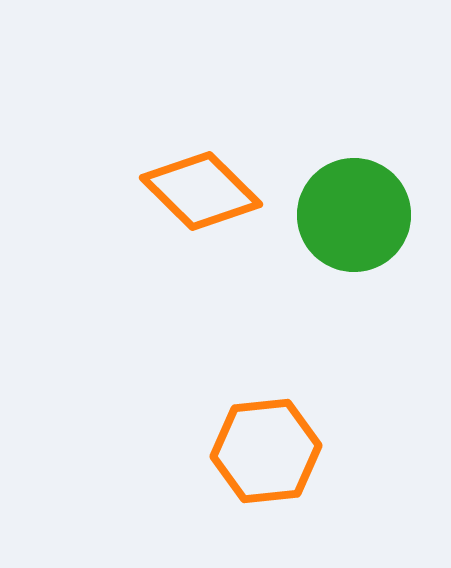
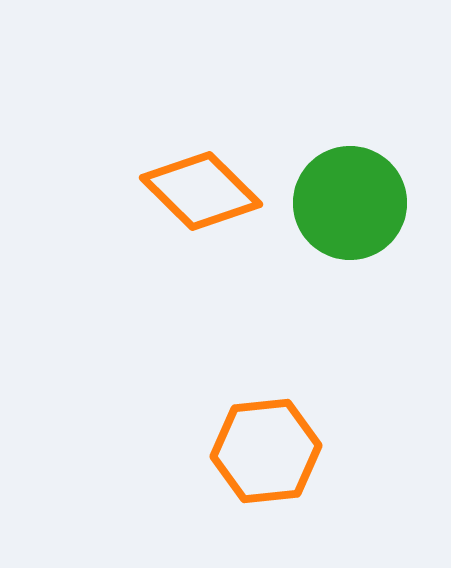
green circle: moved 4 px left, 12 px up
